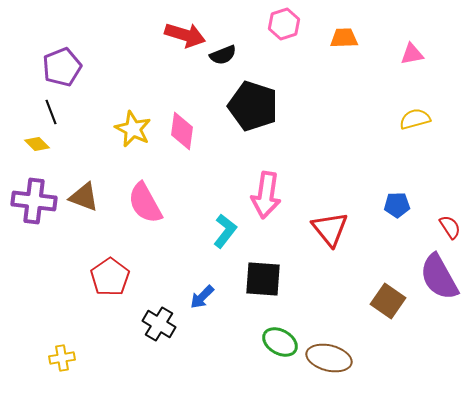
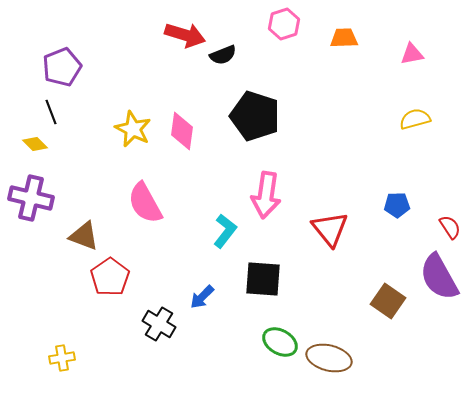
black pentagon: moved 2 px right, 10 px down
yellow diamond: moved 2 px left
brown triangle: moved 39 px down
purple cross: moved 3 px left, 3 px up; rotated 6 degrees clockwise
